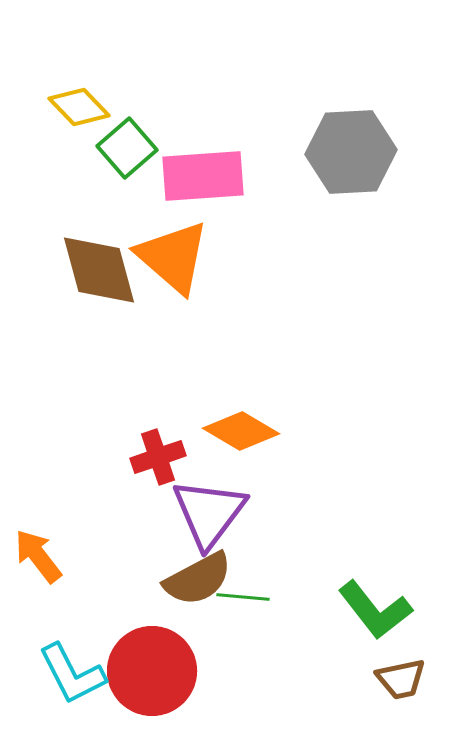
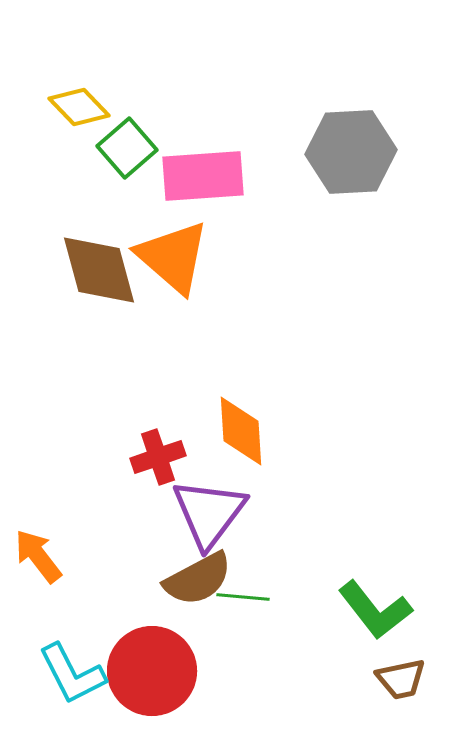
orange diamond: rotated 56 degrees clockwise
